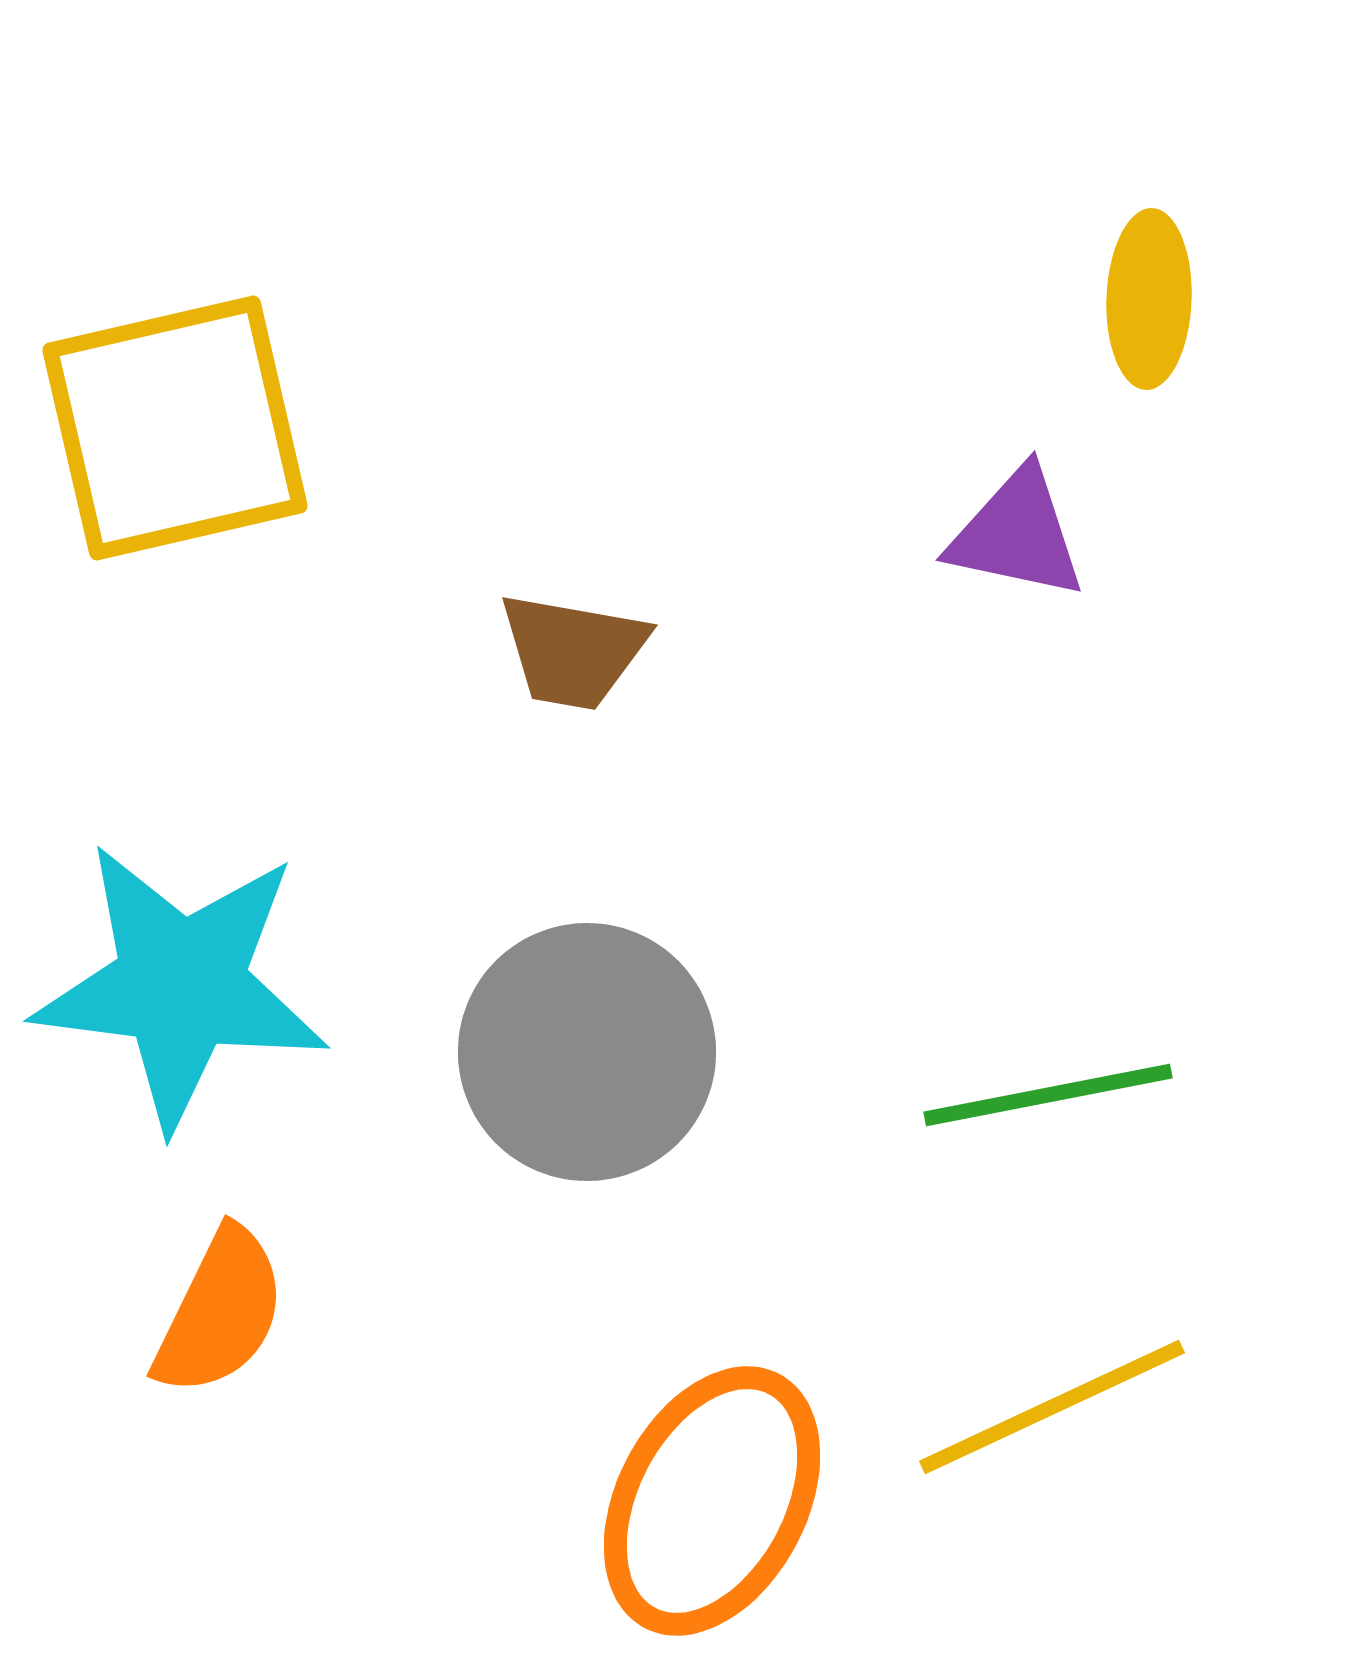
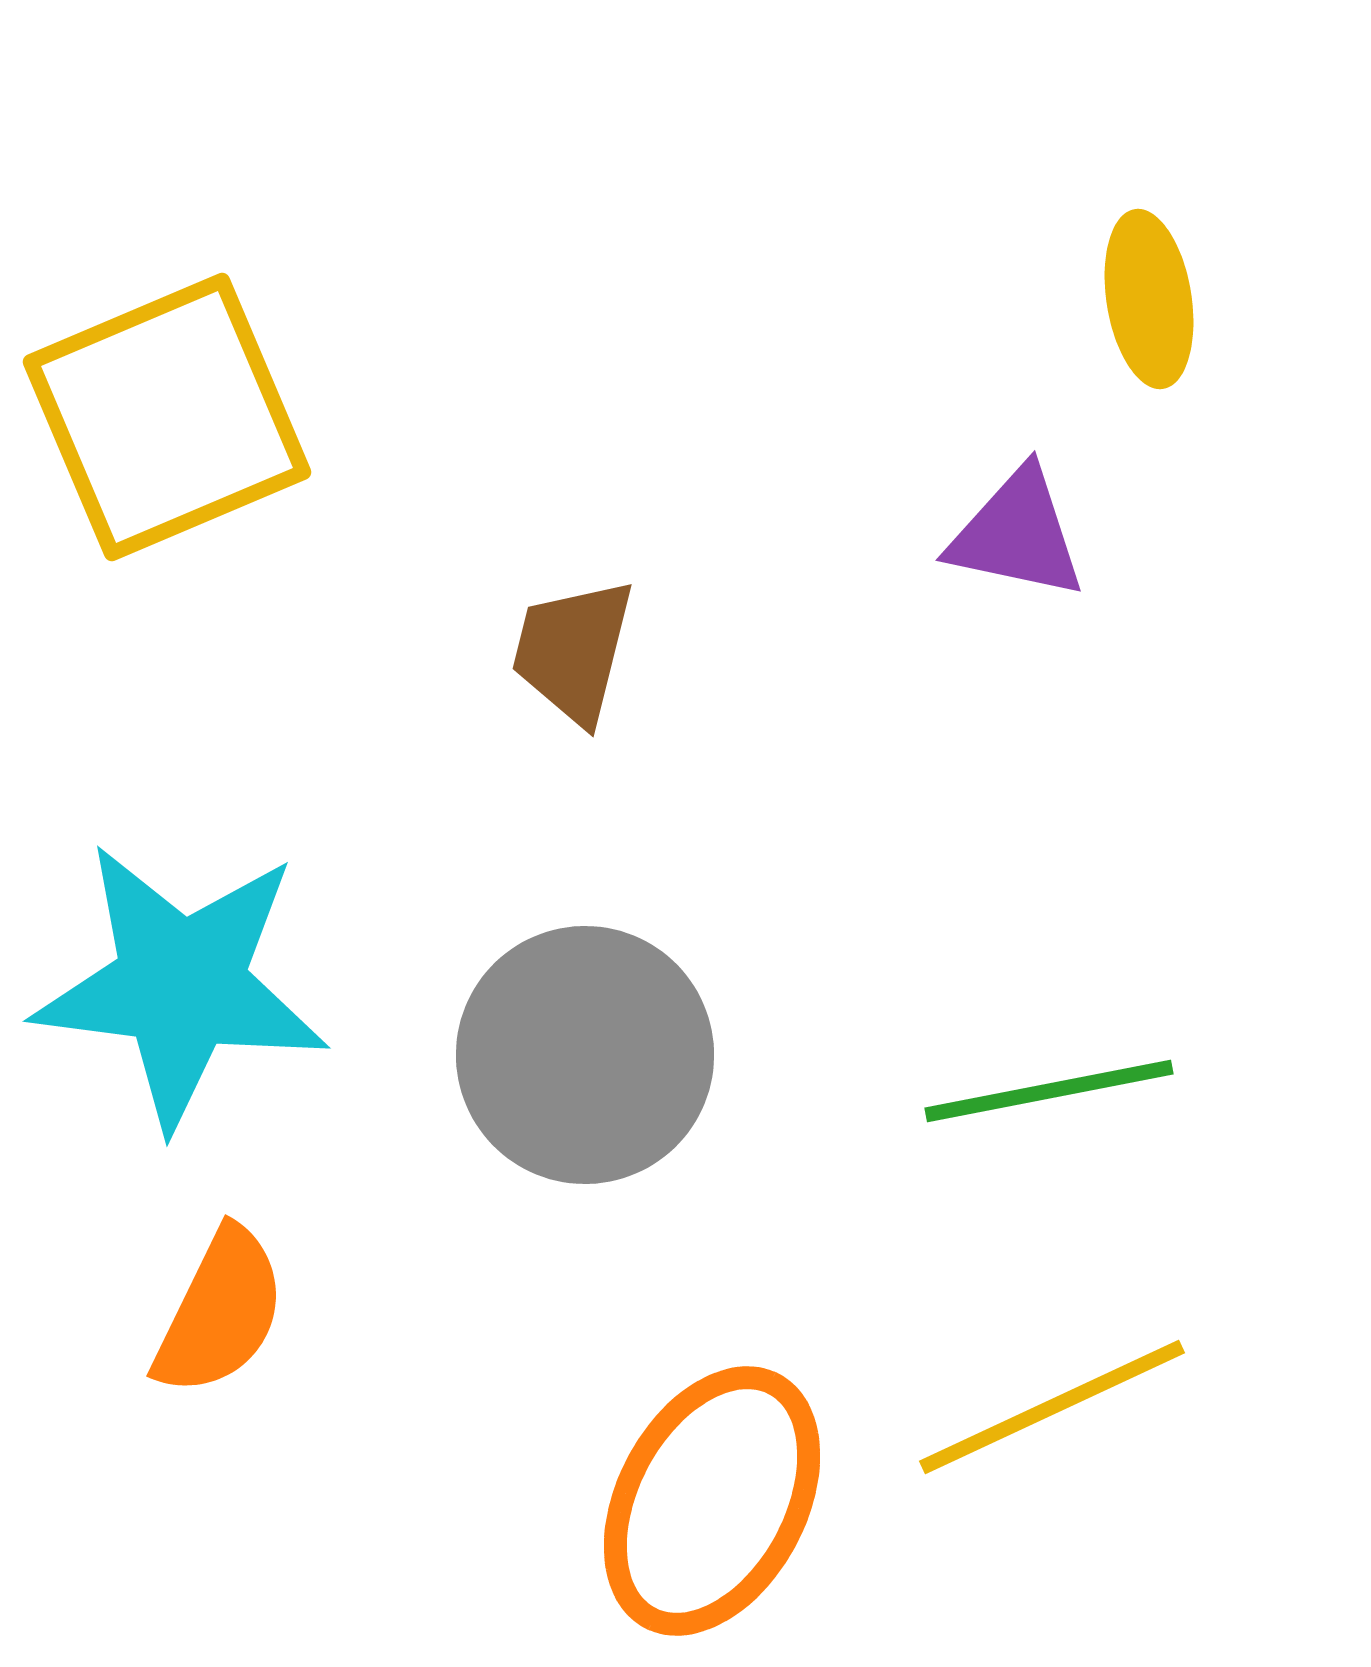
yellow ellipse: rotated 11 degrees counterclockwise
yellow square: moved 8 px left, 11 px up; rotated 10 degrees counterclockwise
brown trapezoid: rotated 94 degrees clockwise
gray circle: moved 2 px left, 3 px down
green line: moved 1 px right, 4 px up
